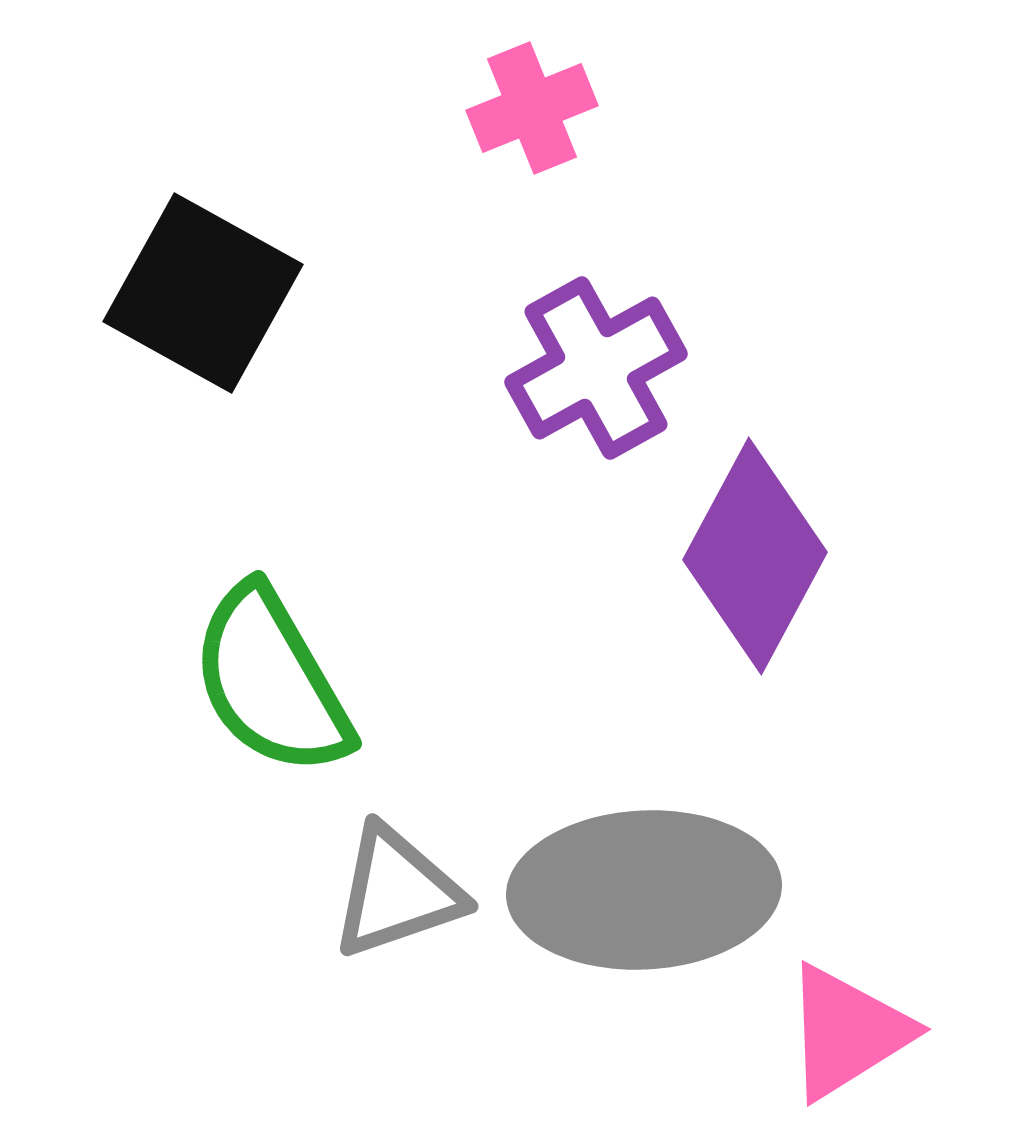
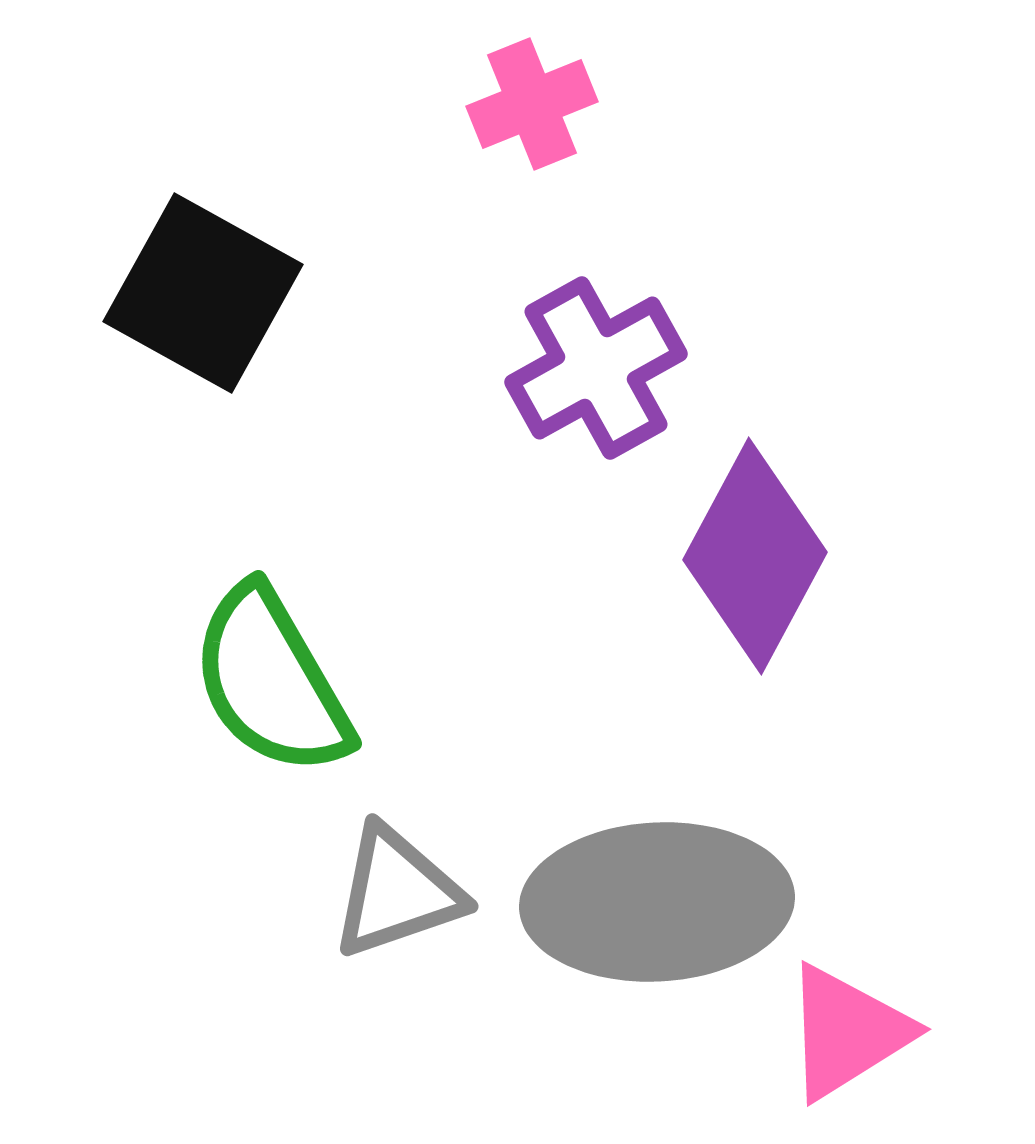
pink cross: moved 4 px up
gray ellipse: moved 13 px right, 12 px down
